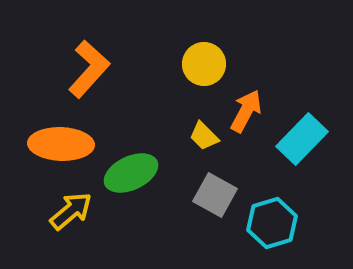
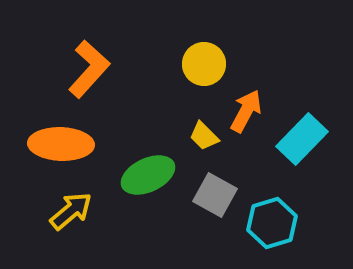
green ellipse: moved 17 px right, 2 px down
